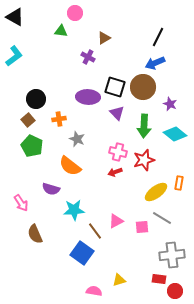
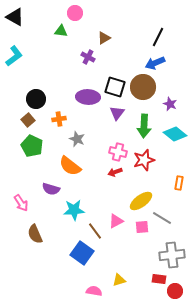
purple triangle: rotated 21 degrees clockwise
yellow ellipse: moved 15 px left, 9 px down
